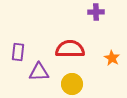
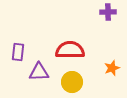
purple cross: moved 12 px right
red semicircle: moved 1 px down
orange star: moved 10 px down; rotated 21 degrees clockwise
yellow circle: moved 2 px up
